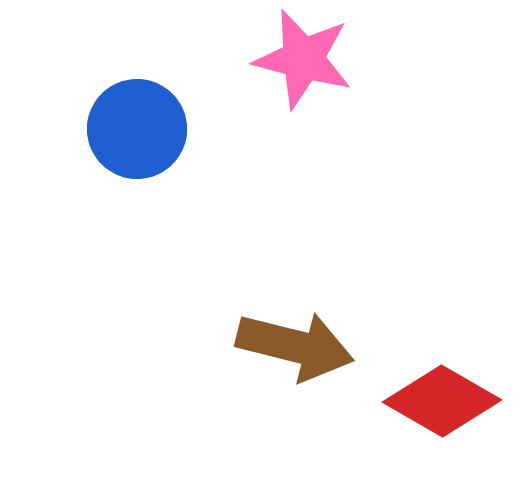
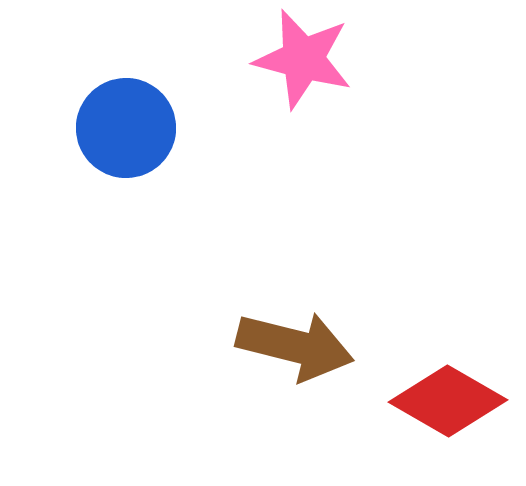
blue circle: moved 11 px left, 1 px up
red diamond: moved 6 px right
